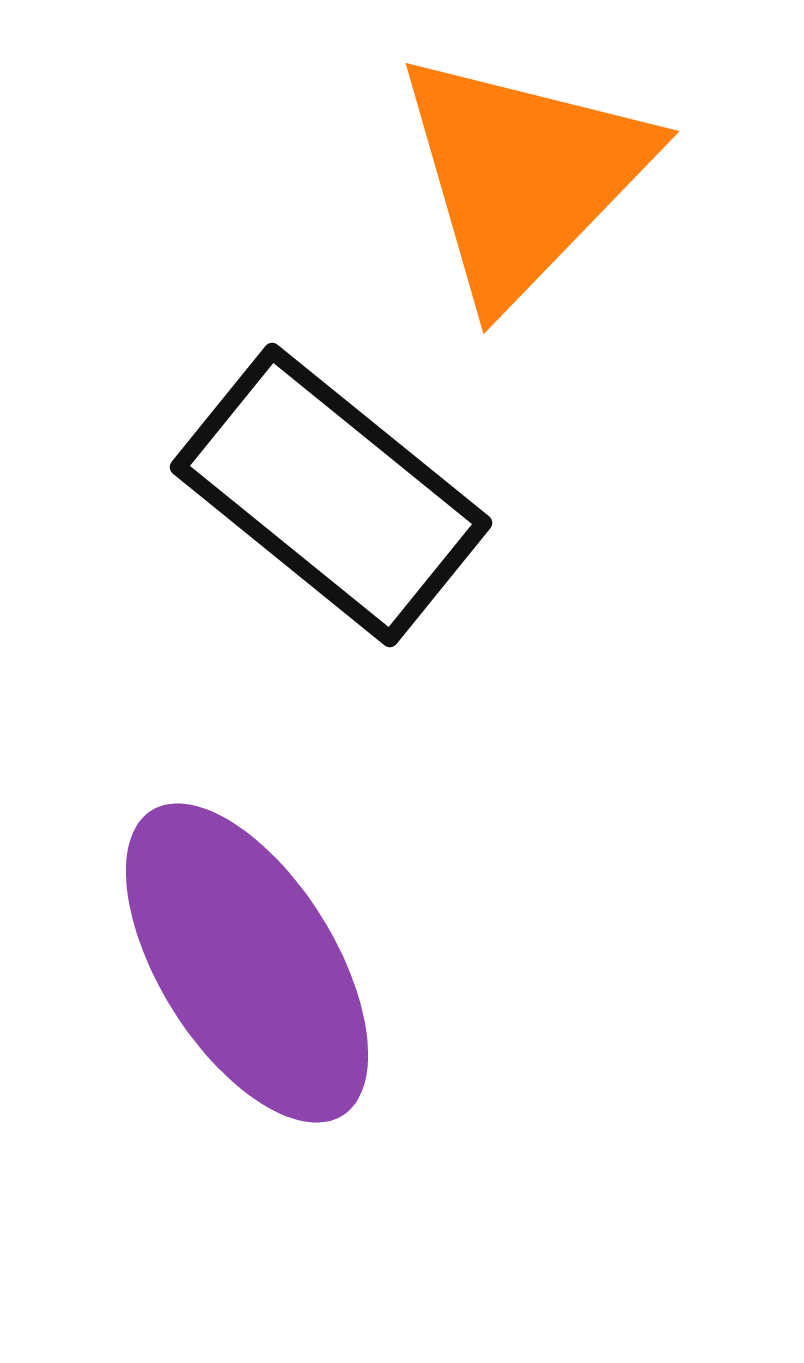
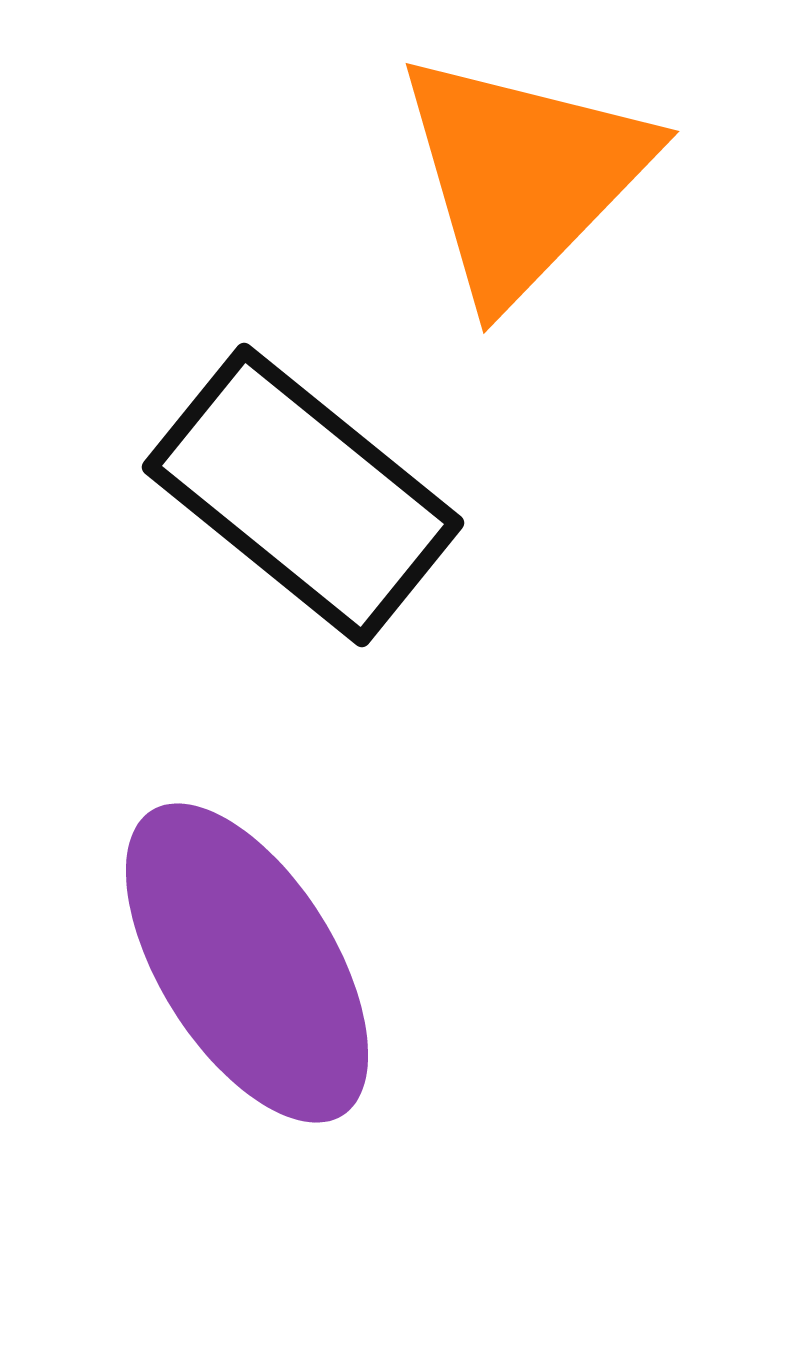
black rectangle: moved 28 px left
